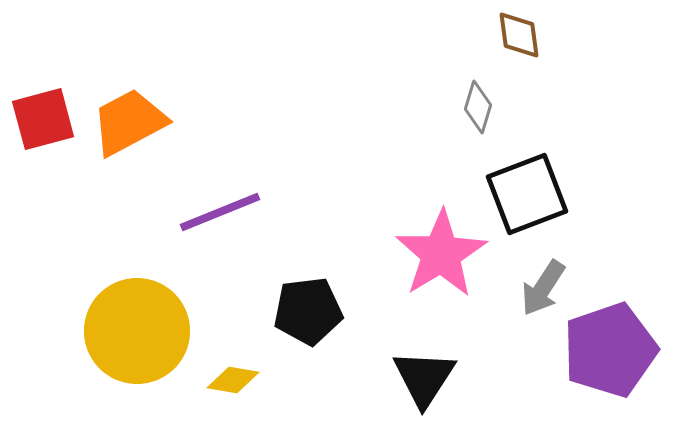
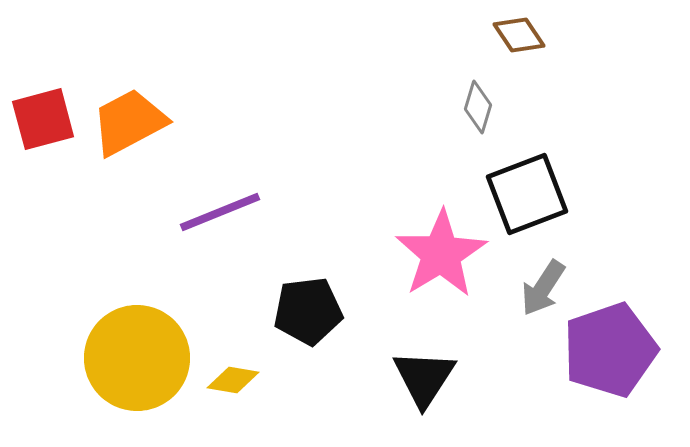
brown diamond: rotated 26 degrees counterclockwise
yellow circle: moved 27 px down
